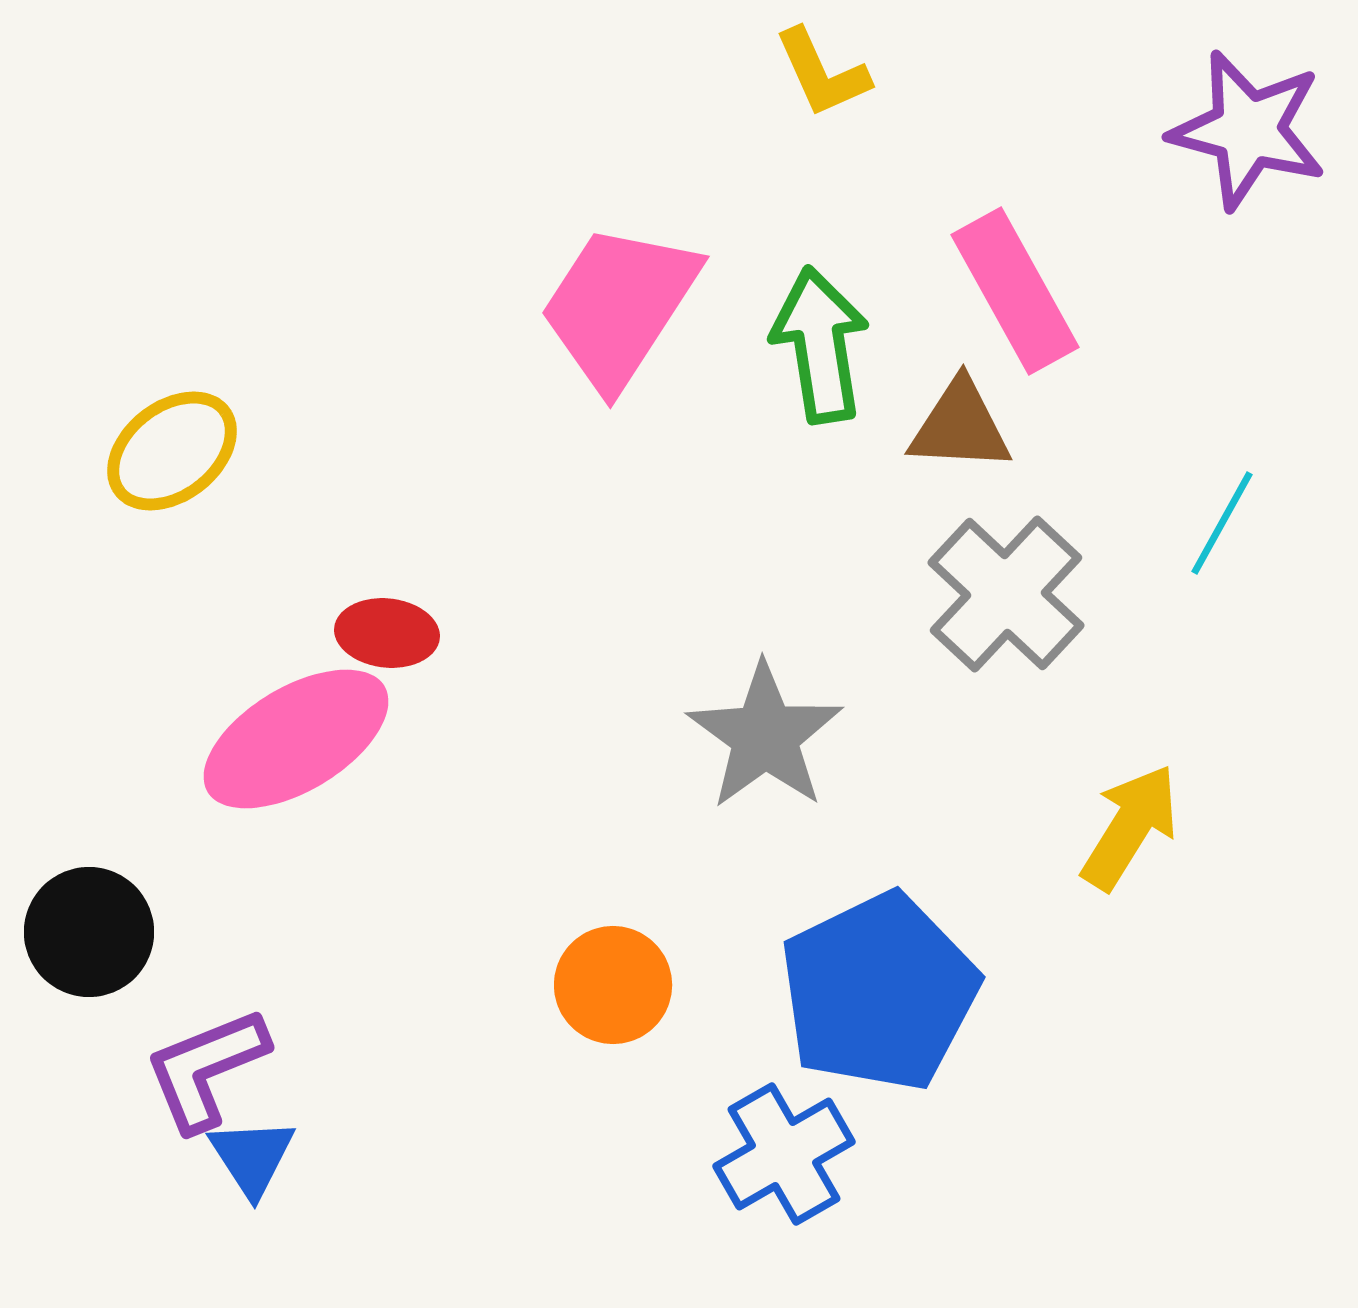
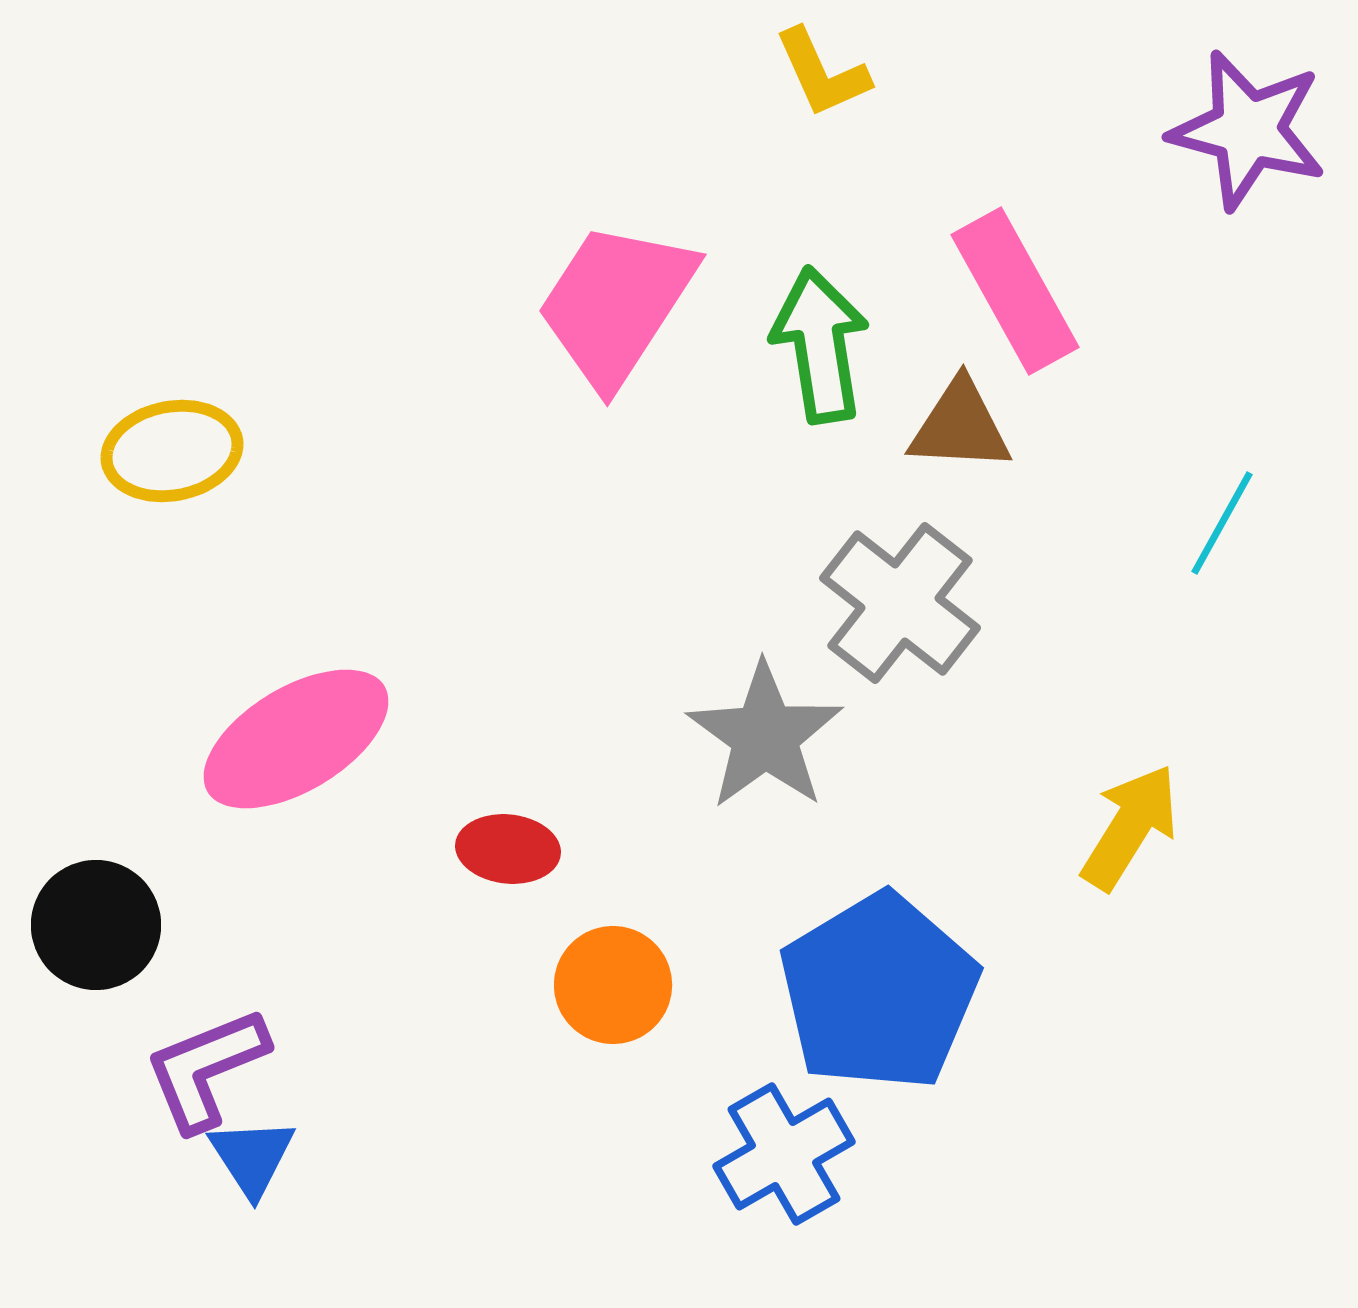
pink trapezoid: moved 3 px left, 2 px up
yellow ellipse: rotated 27 degrees clockwise
gray cross: moved 106 px left, 9 px down; rotated 5 degrees counterclockwise
red ellipse: moved 121 px right, 216 px down
black circle: moved 7 px right, 7 px up
blue pentagon: rotated 5 degrees counterclockwise
